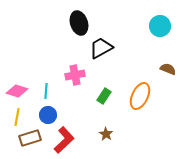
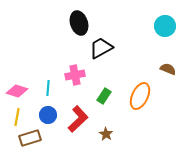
cyan circle: moved 5 px right
cyan line: moved 2 px right, 3 px up
red L-shape: moved 14 px right, 21 px up
